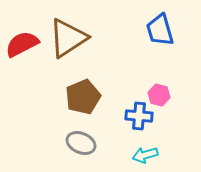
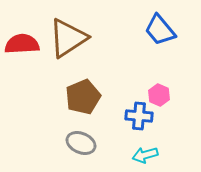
blue trapezoid: rotated 24 degrees counterclockwise
red semicircle: rotated 24 degrees clockwise
pink hexagon: rotated 10 degrees clockwise
